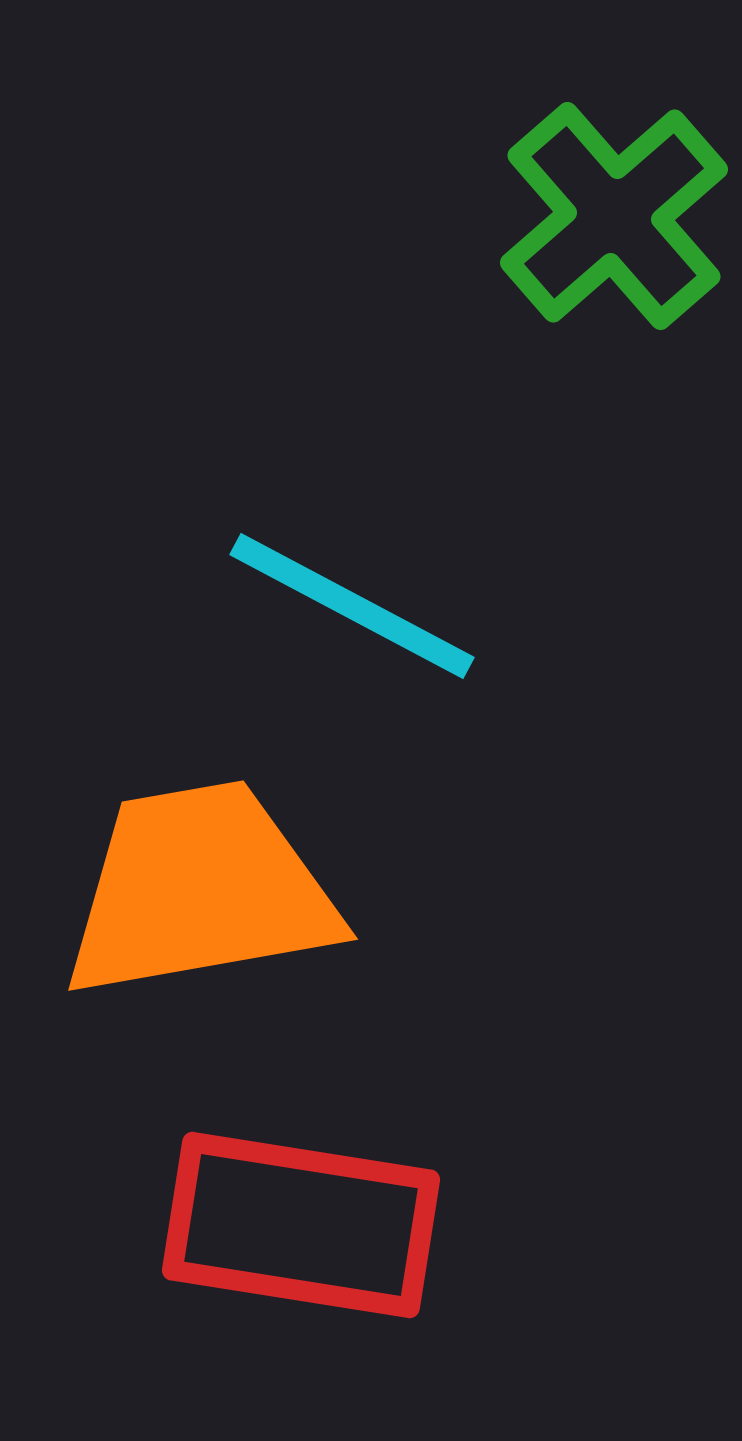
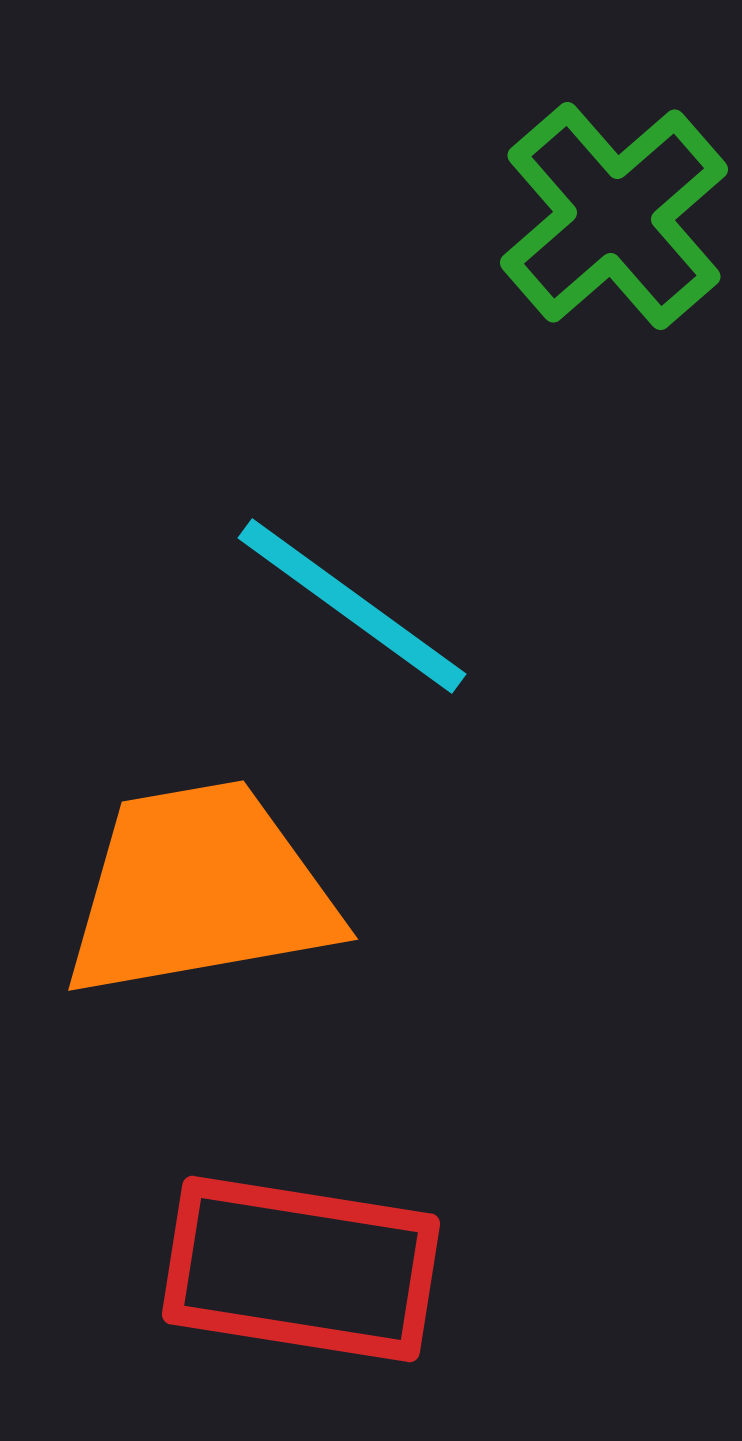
cyan line: rotated 8 degrees clockwise
red rectangle: moved 44 px down
